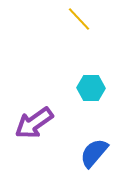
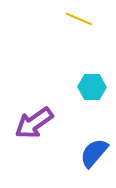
yellow line: rotated 24 degrees counterclockwise
cyan hexagon: moved 1 px right, 1 px up
